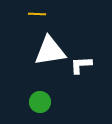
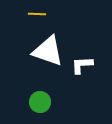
white triangle: moved 2 px left; rotated 28 degrees clockwise
white L-shape: moved 1 px right
